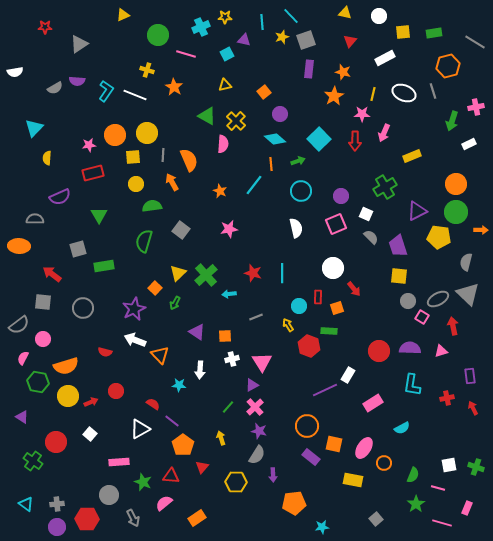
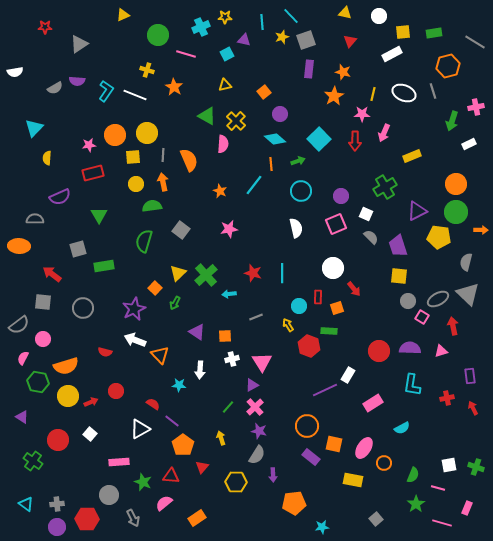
white rectangle at (385, 58): moved 7 px right, 4 px up
orange arrow at (172, 182): moved 9 px left; rotated 18 degrees clockwise
red circle at (56, 442): moved 2 px right, 2 px up
